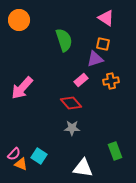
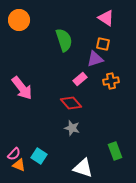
pink rectangle: moved 1 px left, 1 px up
pink arrow: rotated 80 degrees counterclockwise
gray star: rotated 14 degrees clockwise
orange triangle: moved 2 px left, 1 px down
white triangle: rotated 10 degrees clockwise
